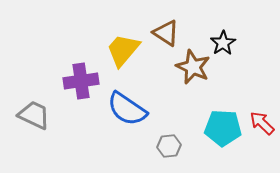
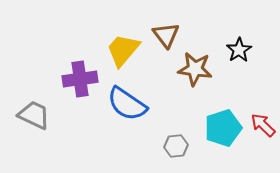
brown triangle: moved 2 px down; rotated 20 degrees clockwise
black star: moved 16 px right, 7 px down
brown star: moved 2 px right, 2 px down; rotated 16 degrees counterclockwise
purple cross: moved 1 px left, 2 px up
blue semicircle: moved 5 px up
red arrow: moved 1 px right, 2 px down
cyan pentagon: rotated 21 degrees counterclockwise
gray hexagon: moved 7 px right
